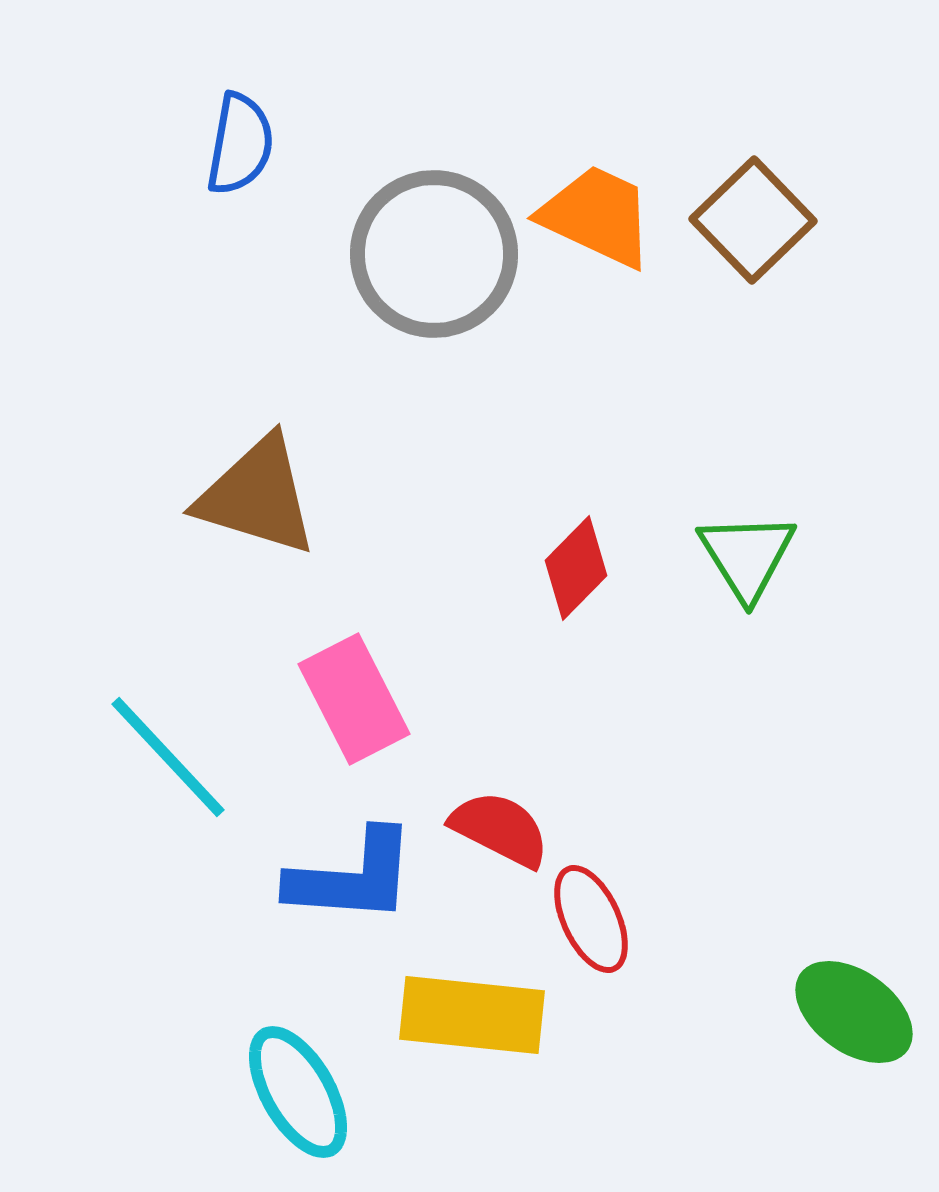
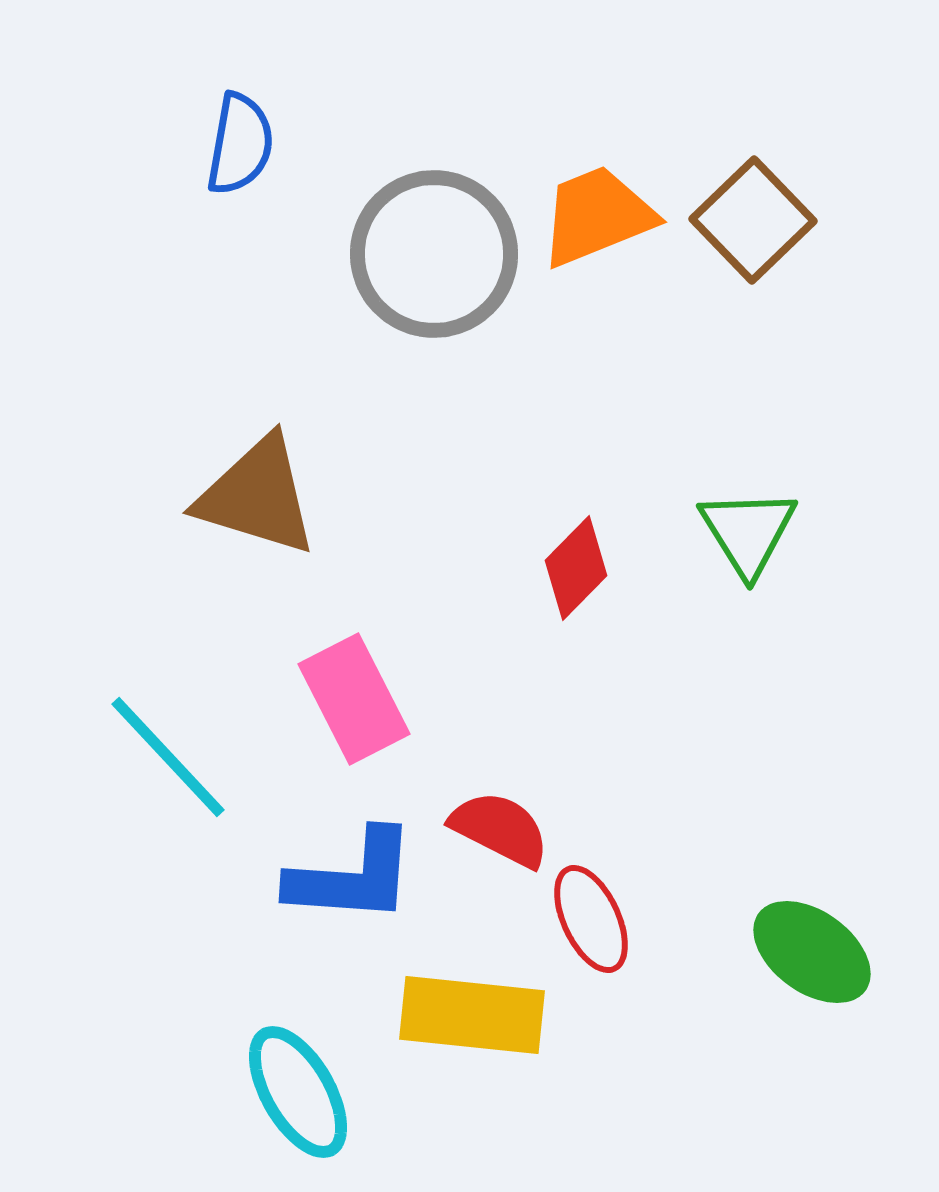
orange trapezoid: rotated 47 degrees counterclockwise
green triangle: moved 1 px right, 24 px up
green ellipse: moved 42 px left, 60 px up
